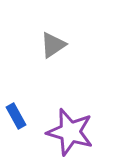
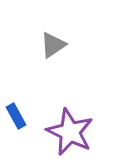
purple star: rotated 9 degrees clockwise
